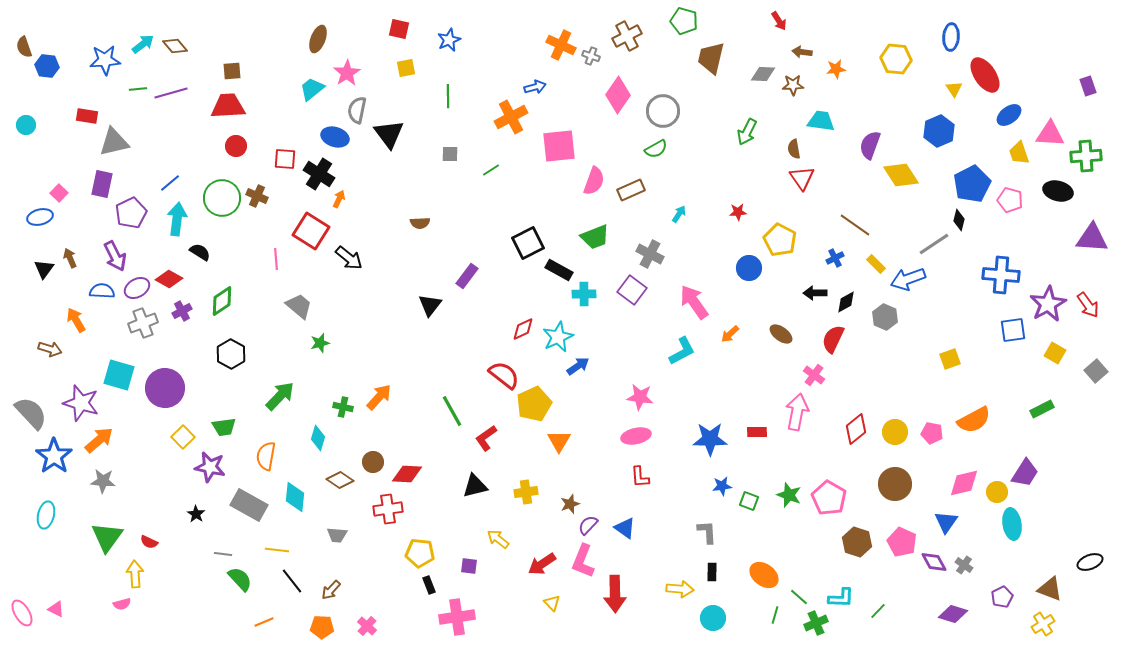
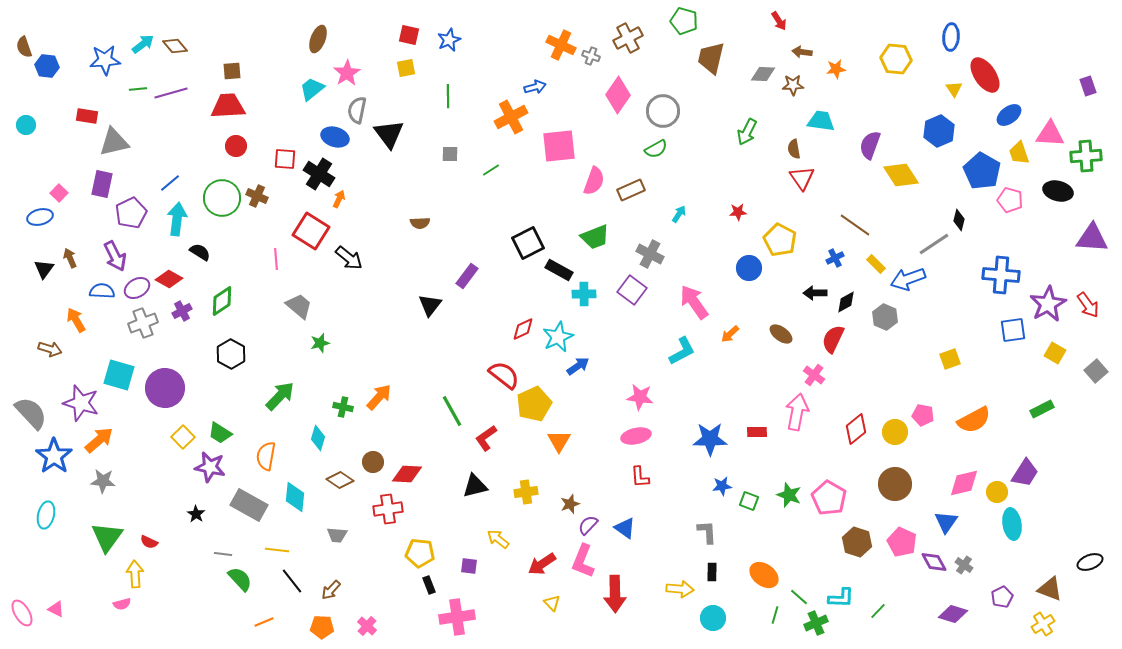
red square at (399, 29): moved 10 px right, 6 px down
brown cross at (627, 36): moved 1 px right, 2 px down
blue pentagon at (972, 184): moved 10 px right, 13 px up; rotated 15 degrees counterclockwise
green trapezoid at (224, 427): moved 4 px left, 6 px down; rotated 40 degrees clockwise
pink pentagon at (932, 433): moved 9 px left, 18 px up
